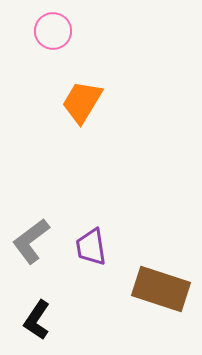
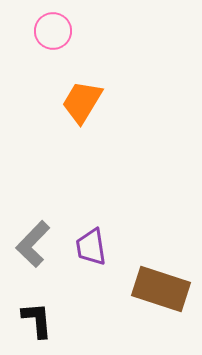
gray L-shape: moved 2 px right, 3 px down; rotated 9 degrees counterclockwise
black L-shape: rotated 141 degrees clockwise
